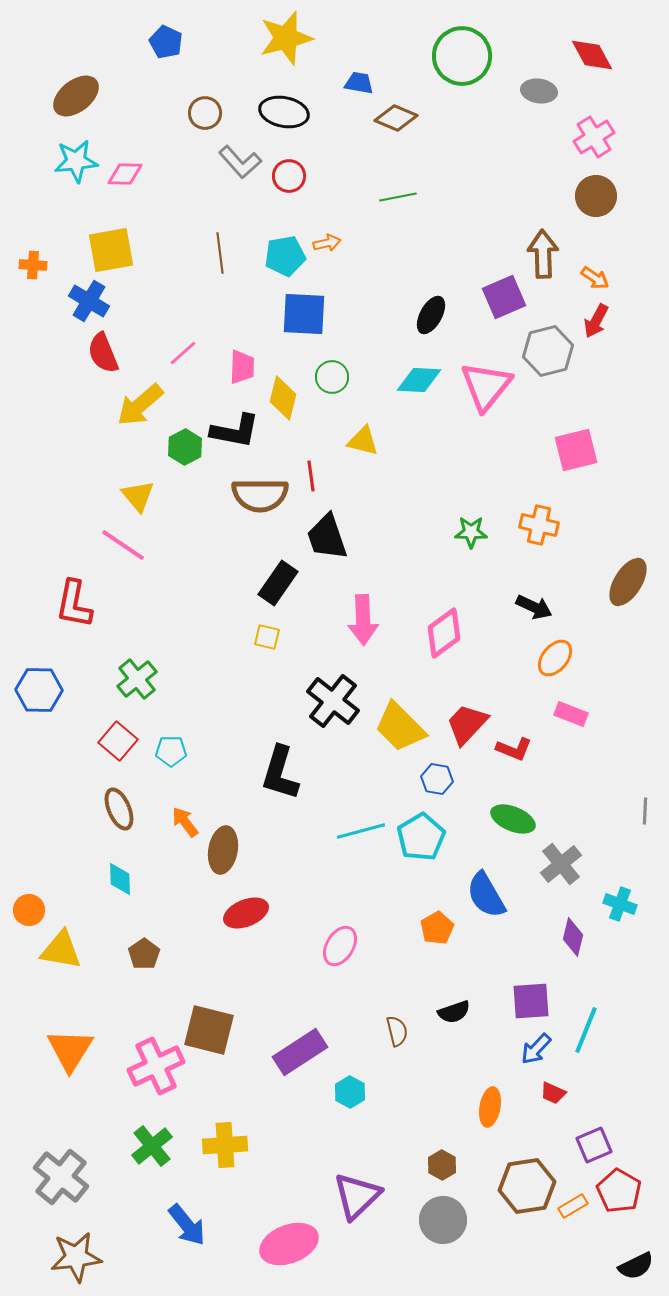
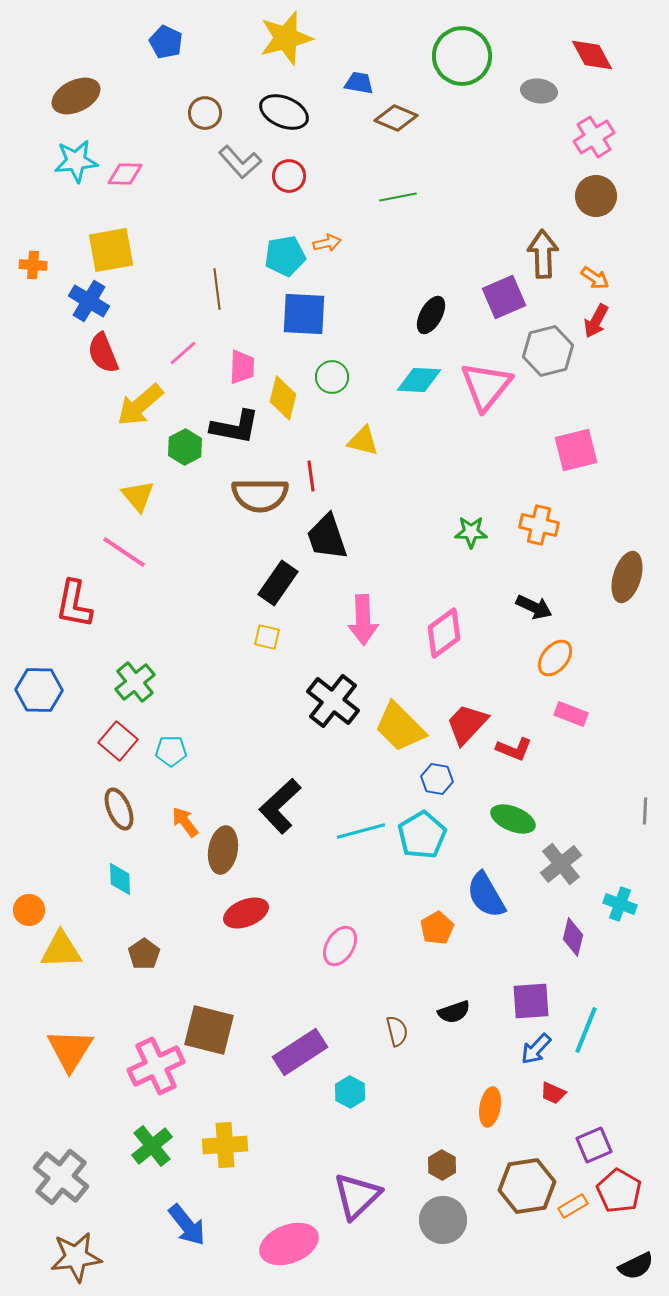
brown ellipse at (76, 96): rotated 12 degrees clockwise
black ellipse at (284, 112): rotated 12 degrees clockwise
brown line at (220, 253): moved 3 px left, 36 px down
black L-shape at (235, 431): moved 4 px up
pink line at (123, 545): moved 1 px right, 7 px down
brown ellipse at (628, 582): moved 1 px left, 5 px up; rotated 15 degrees counterclockwise
green cross at (137, 679): moved 2 px left, 3 px down
black L-shape at (280, 773): moved 33 px down; rotated 30 degrees clockwise
cyan pentagon at (421, 837): moved 1 px right, 2 px up
yellow triangle at (61, 950): rotated 12 degrees counterclockwise
